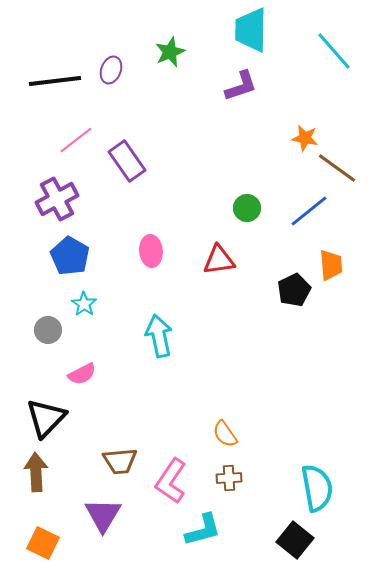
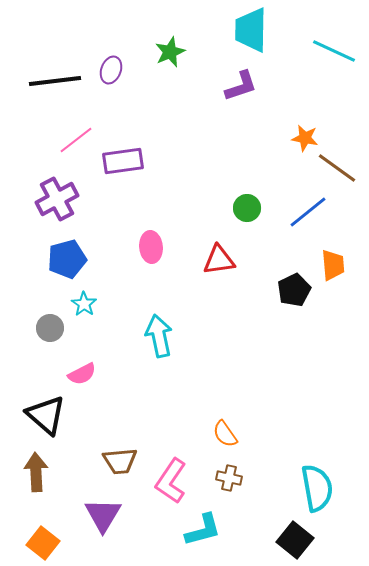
cyan line: rotated 24 degrees counterclockwise
purple rectangle: moved 4 px left; rotated 63 degrees counterclockwise
blue line: moved 1 px left, 1 px down
pink ellipse: moved 4 px up
blue pentagon: moved 3 px left, 3 px down; rotated 27 degrees clockwise
orange trapezoid: moved 2 px right
gray circle: moved 2 px right, 2 px up
black triangle: moved 3 px up; rotated 33 degrees counterclockwise
brown cross: rotated 15 degrees clockwise
orange square: rotated 12 degrees clockwise
